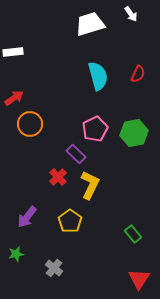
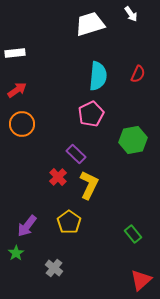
white rectangle: moved 2 px right, 1 px down
cyan semicircle: rotated 20 degrees clockwise
red arrow: moved 3 px right, 8 px up
orange circle: moved 8 px left
pink pentagon: moved 4 px left, 15 px up
green hexagon: moved 1 px left, 7 px down
yellow L-shape: moved 1 px left
purple arrow: moved 9 px down
yellow pentagon: moved 1 px left, 1 px down
green star: moved 1 px up; rotated 21 degrees counterclockwise
red triangle: moved 2 px right, 1 px down; rotated 15 degrees clockwise
